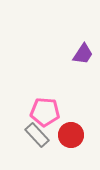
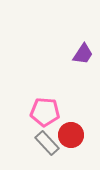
gray rectangle: moved 10 px right, 8 px down
